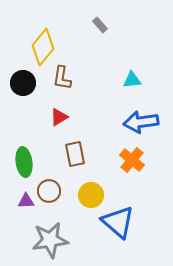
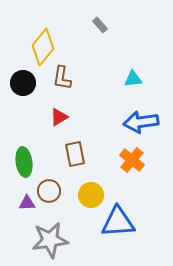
cyan triangle: moved 1 px right, 1 px up
purple triangle: moved 1 px right, 2 px down
blue triangle: rotated 45 degrees counterclockwise
